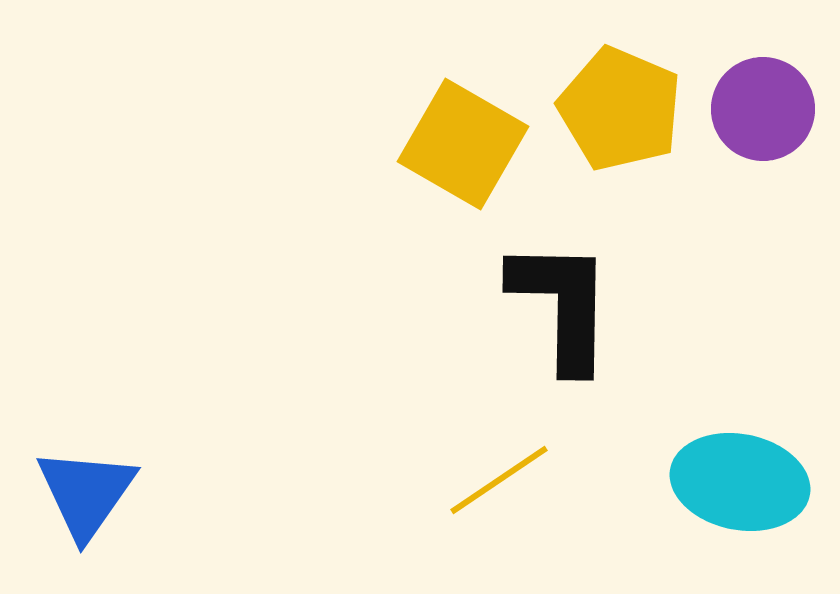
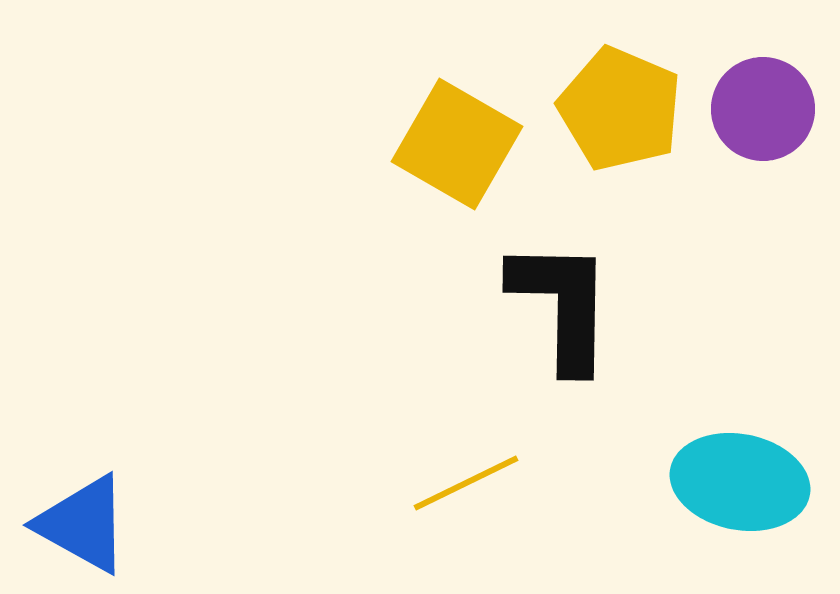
yellow square: moved 6 px left
yellow line: moved 33 px left, 3 px down; rotated 8 degrees clockwise
blue triangle: moved 3 px left, 31 px down; rotated 36 degrees counterclockwise
